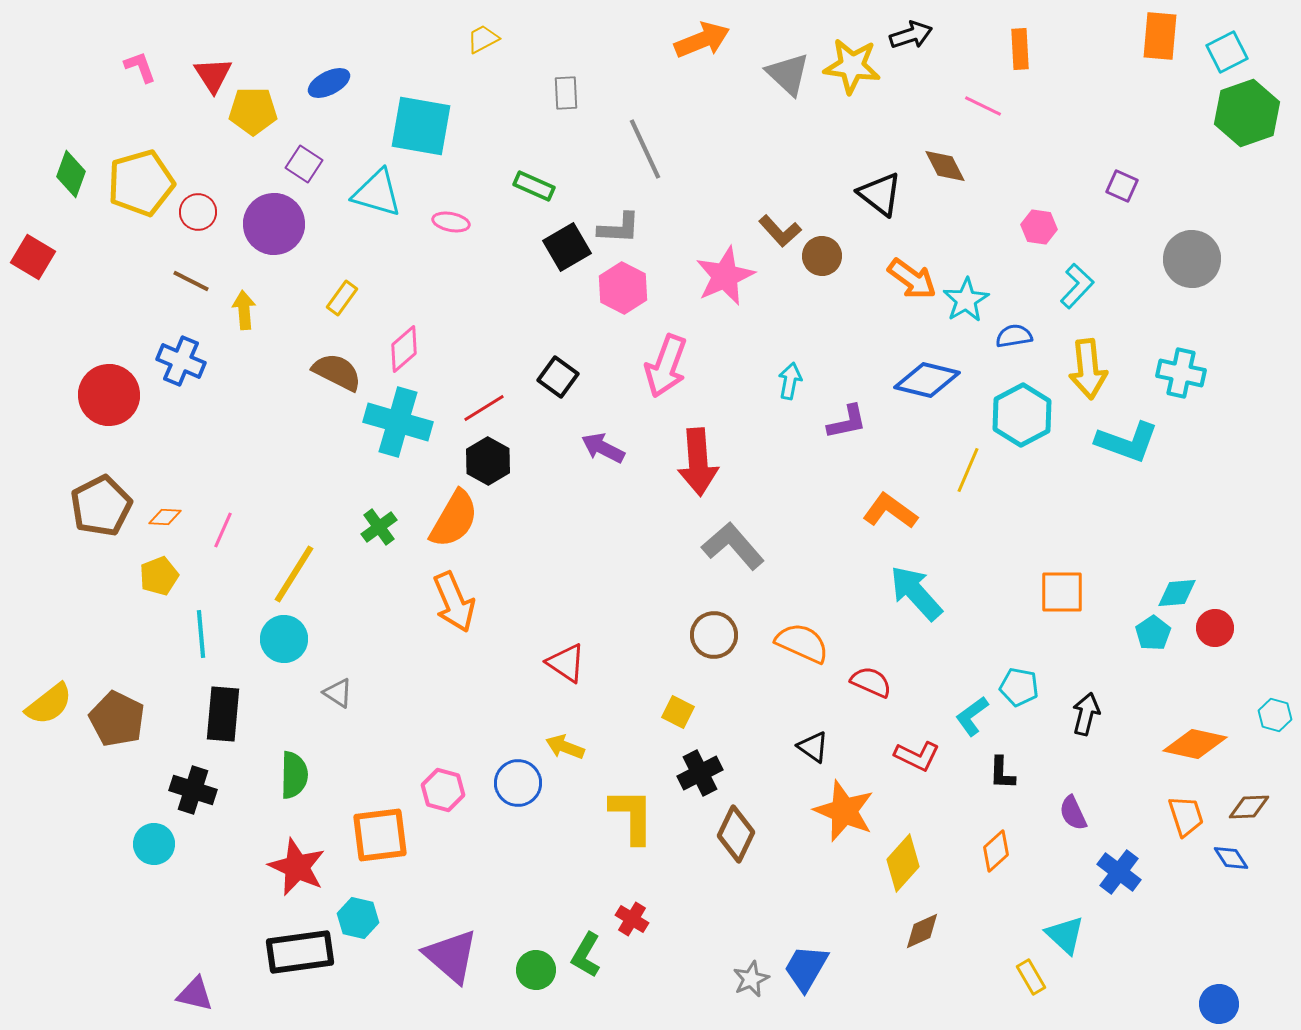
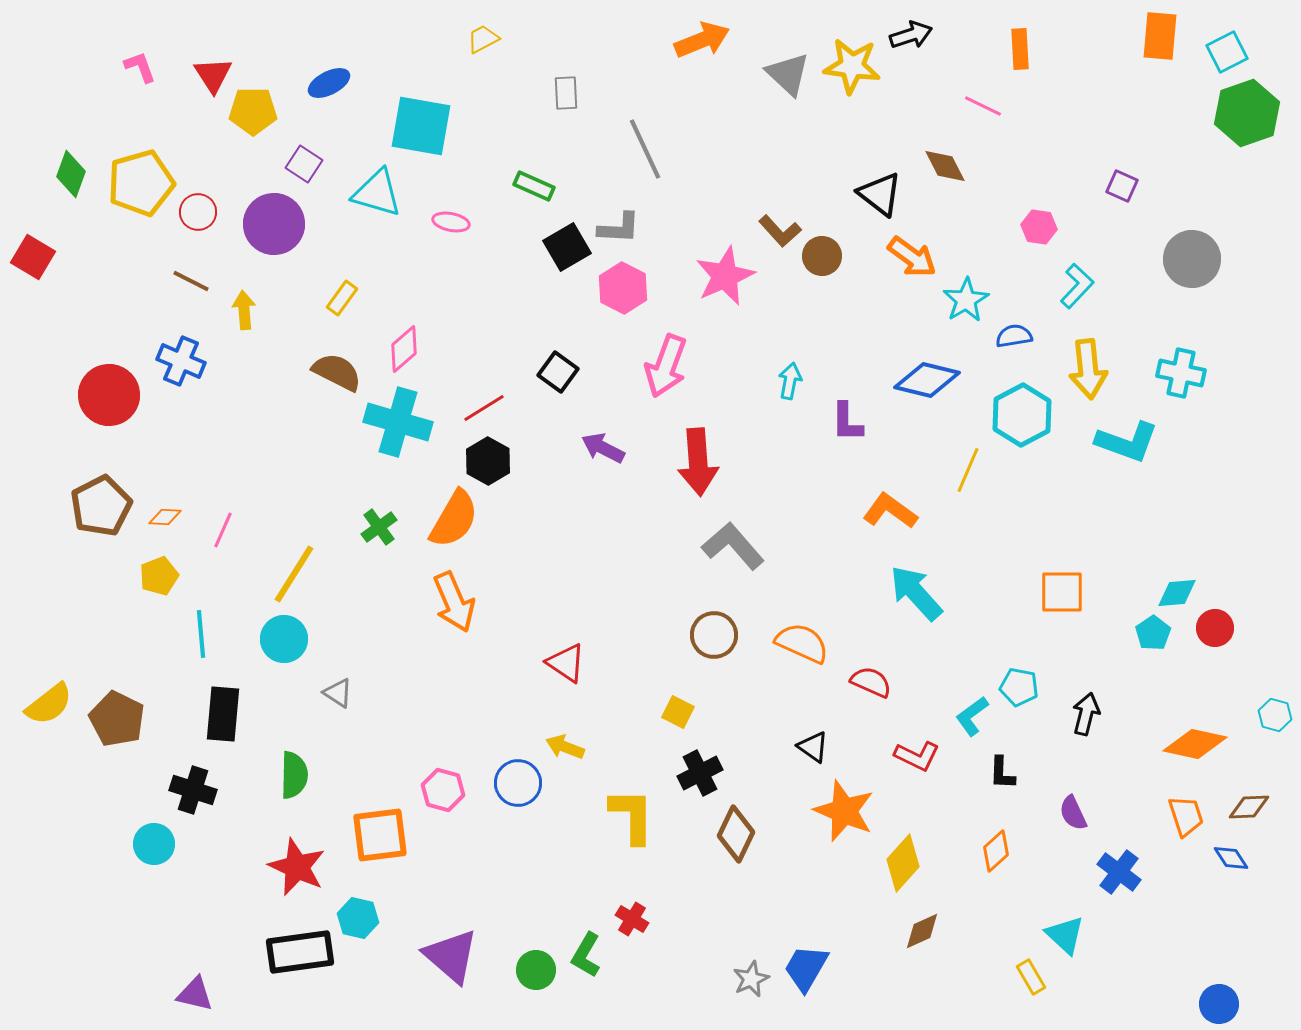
orange arrow at (912, 279): moved 22 px up
black square at (558, 377): moved 5 px up
purple L-shape at (847, 422): rotated 102 degrees clockwise
